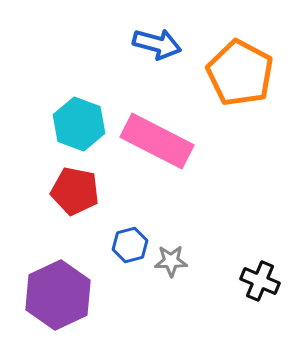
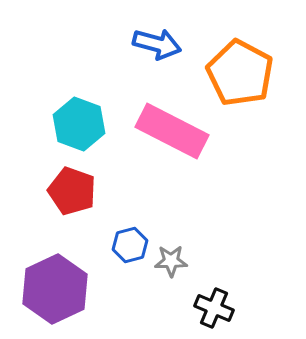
pink rectangle: moved 15 px right, 10 px up
red pentagon: moved 3 px left; rotated 9 degrees clockwise
black cross: moved 46 px left, 27 px down
purple hexagon: moved 3 px left, 6 px up
